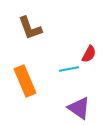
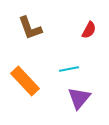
red semicircle: moved 24 px up
orange rectangle: rotated 20 degrees counterclockwise
purple triangle: moved 10 px up; rotated 35 degrees clockwise
